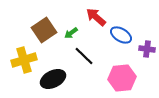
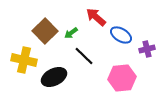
brown square: moved 1 px right, 1 px down; rotated 10 degrees counterclockwise
purple cross: rotated 21 degrees counterclockwise
yellow cross: rotated 30 degrees clockwise
black ellipse: moved 1 px right, 2 px up
